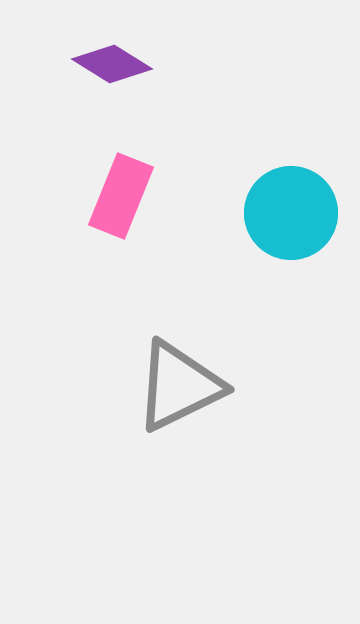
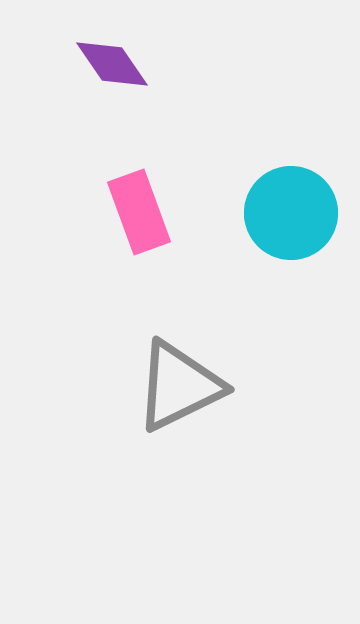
purple diamond: rotated 24 degrees clockwise
pink rectangle: moved 18 px right, 16 px down; rotated 42 degrees counterclockwise
